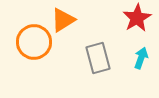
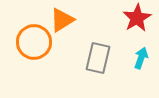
orange triangle: moved 1 px left
gray rectangle: rotated 28 degrees clockwise
